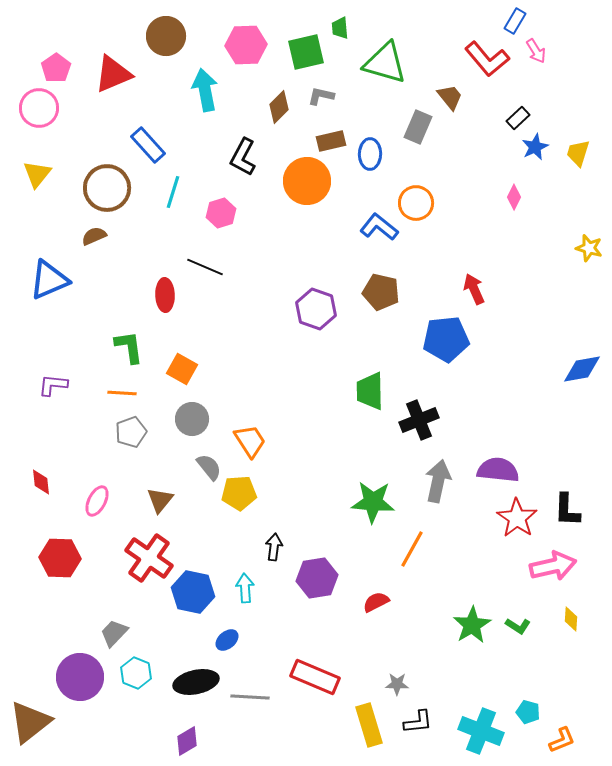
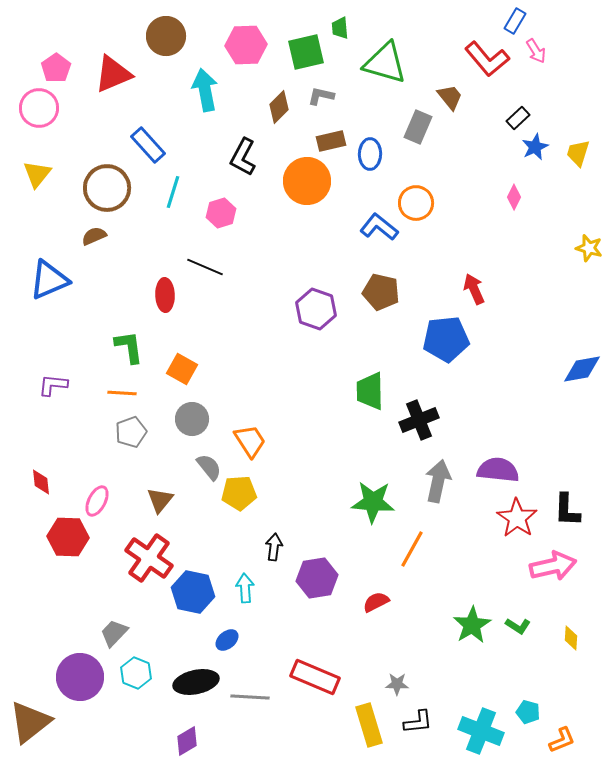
red hexagon at (60, 558): moved 8 px right, 21 px up
yellow diamond at (571, 619): moved 19 px down
